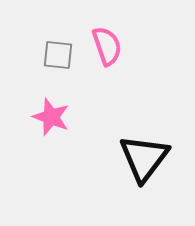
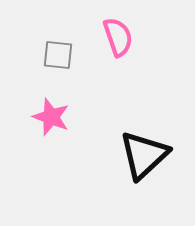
pink semicircle: moved 11 px right, 9 px up
black triangle: moved 3 px up; rotated 10 degrees clockwise
